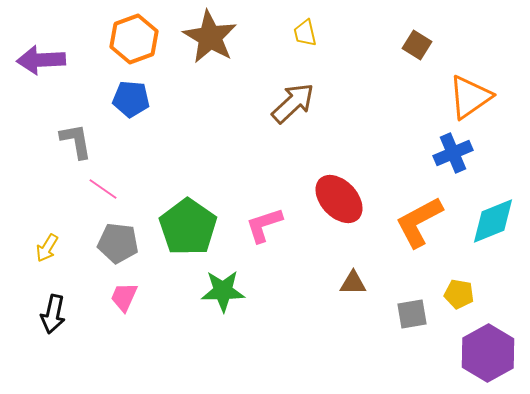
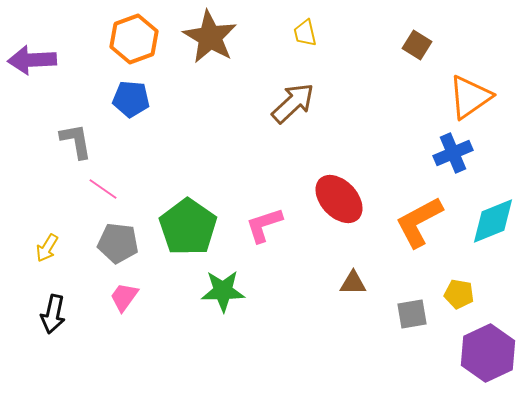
purple arrow: moved 9 px left
pink trapezoid: rotated 12 degrees clockwise
purple hexagon: rotated 4 degrees clockwise
